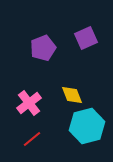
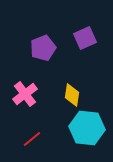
purple square: moved 1 px left
yellow diamond: rotated 30 degrees clockwise
pink cross: moved 4 px left, 9 px up
cyan hexagon: moved 2 px down; rotated 20 degrees clockwise
